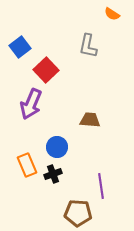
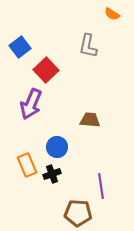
black cross: moved 1 px left
